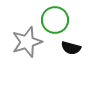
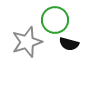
black semicircle: moved 2 px left, 4 px up
